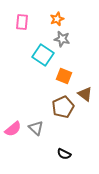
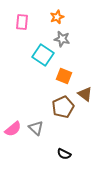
orange star: moved 2 px up
